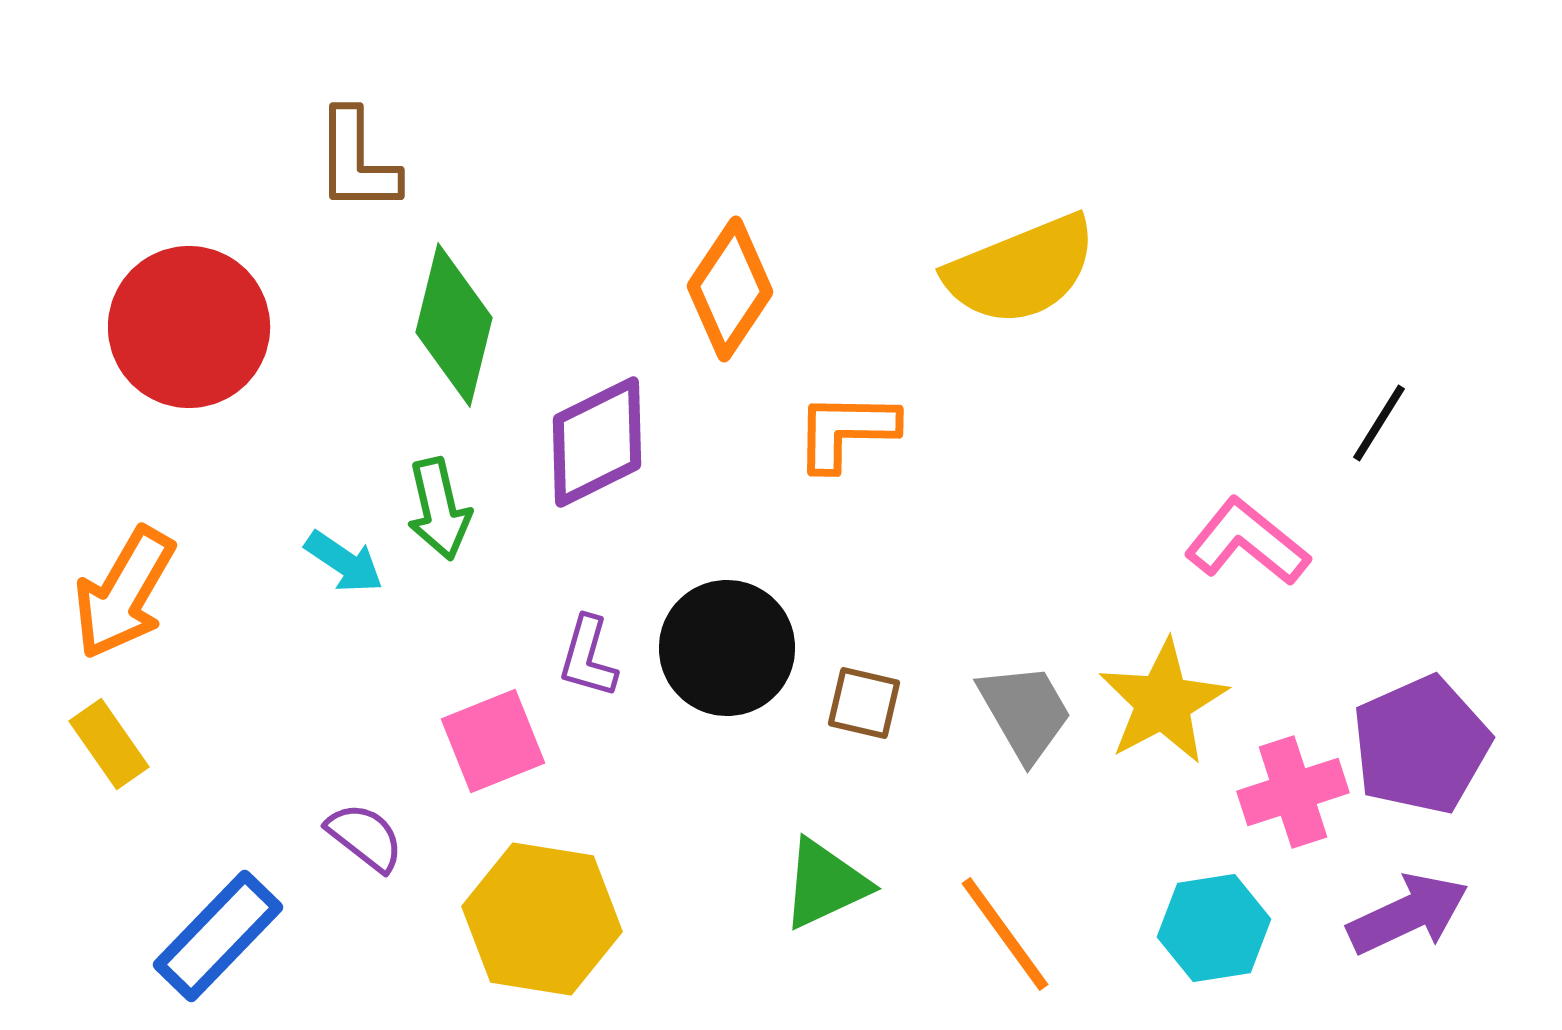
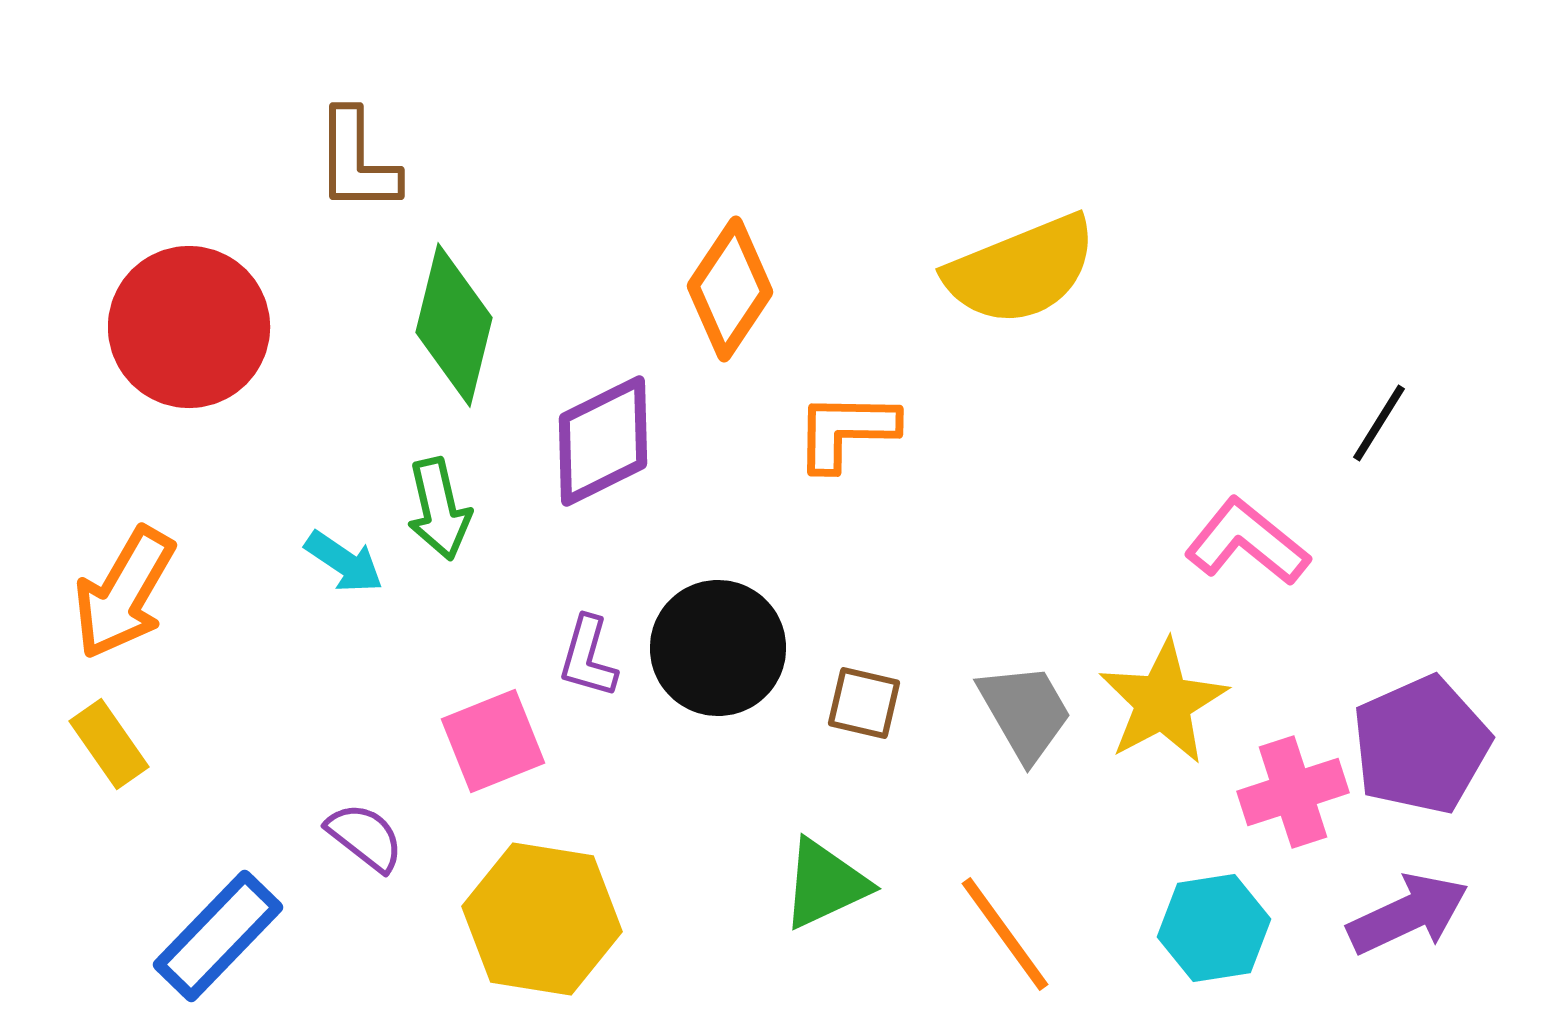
purple diamond: moved 6 px right, 1 px up
black circle: moved 9 px left
